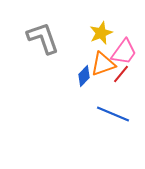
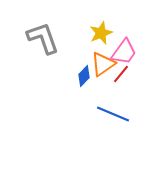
orange triangle: rotated 16 degrees counterclockwise
